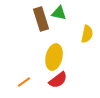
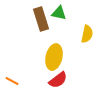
orange line: moved 12 px left, 1 px up; rotated 64 degrees clockwise
